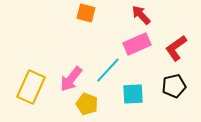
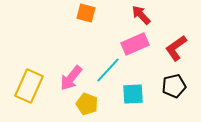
pink rectangle: moved 2 px left
pink arrow: moved 1 px up
yellow rectangle: moved 2 px left, 1 px up
